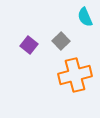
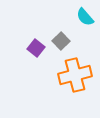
cyan semicircle: rotated 18 degrees counterclockwise
purple square: moved 7 px right, 3 px down
